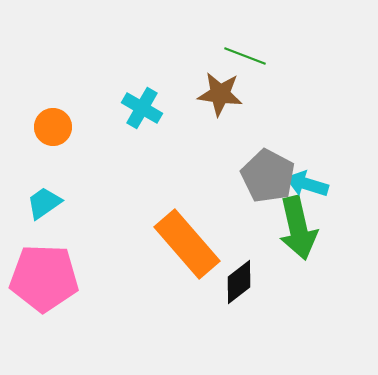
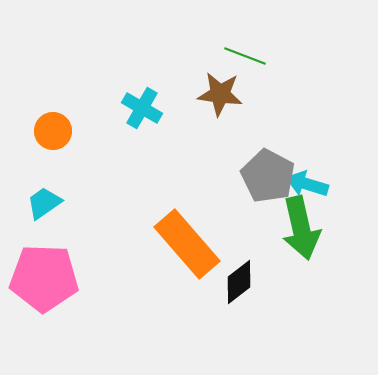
orange circle: moved 4 px down
green arrow: moved 3 px right
